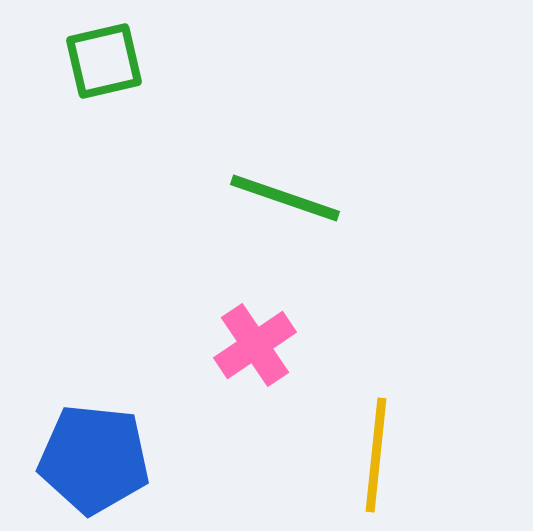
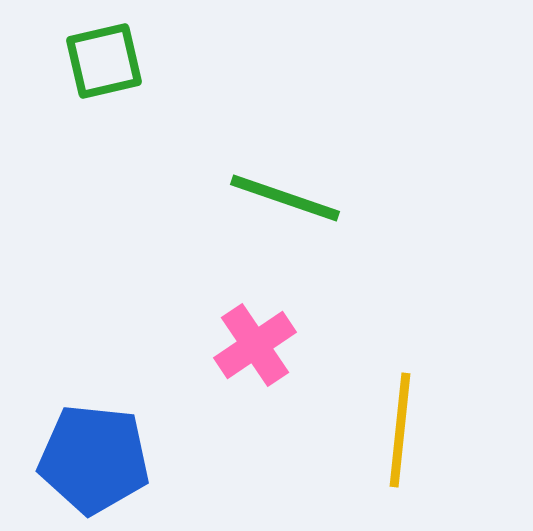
yellow line: moved 24 px right, 25 px up
